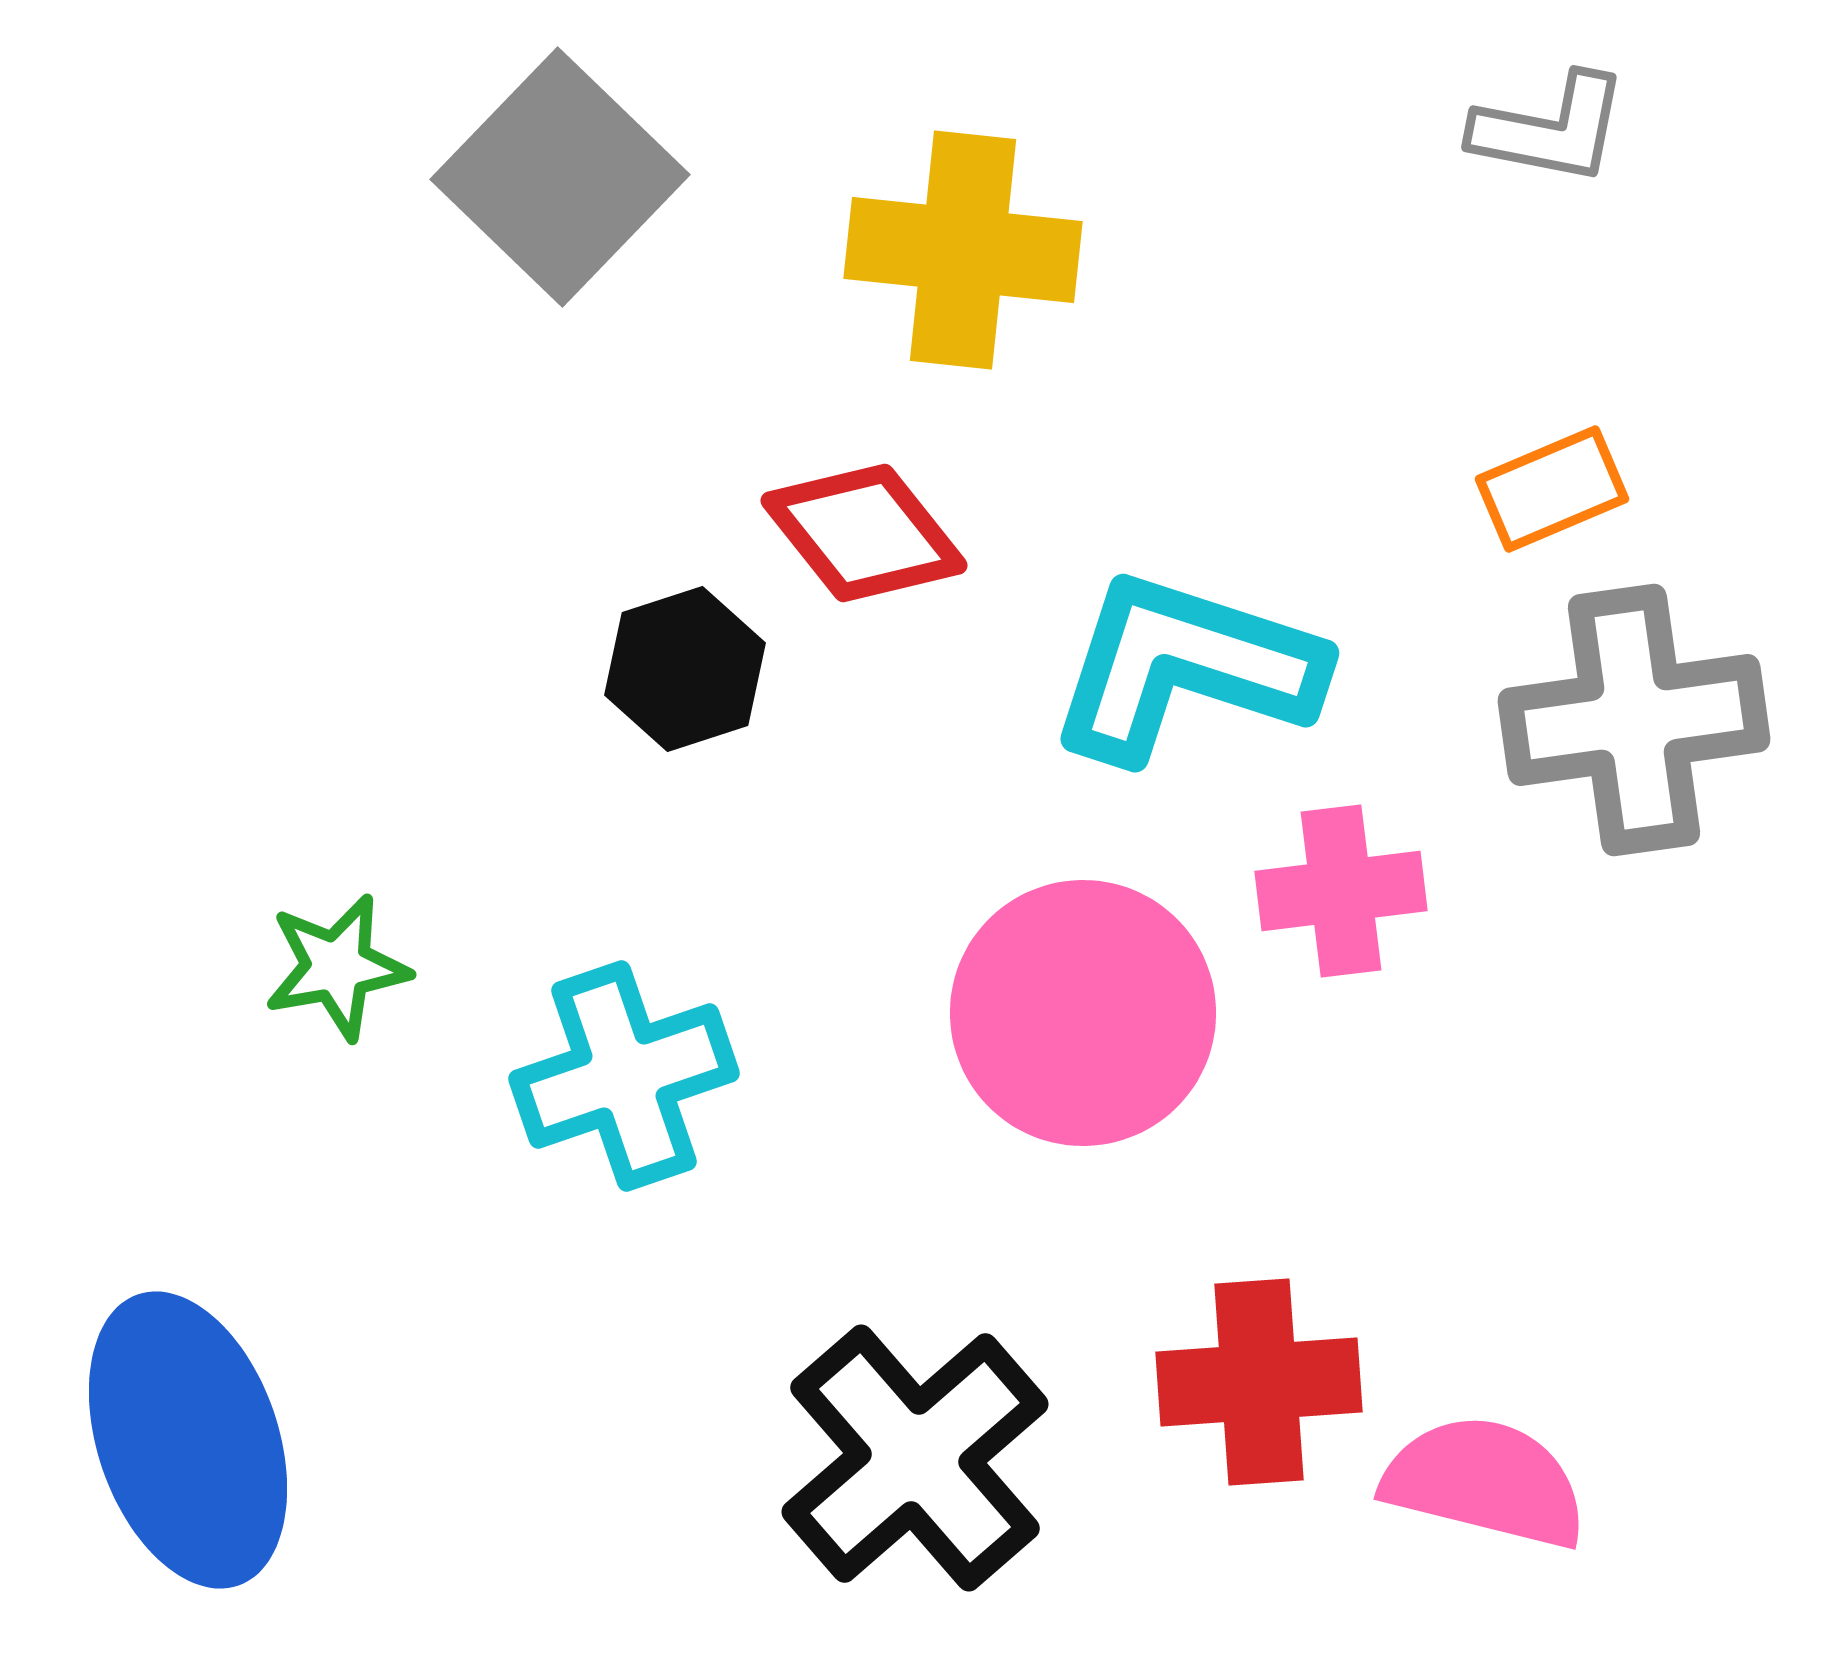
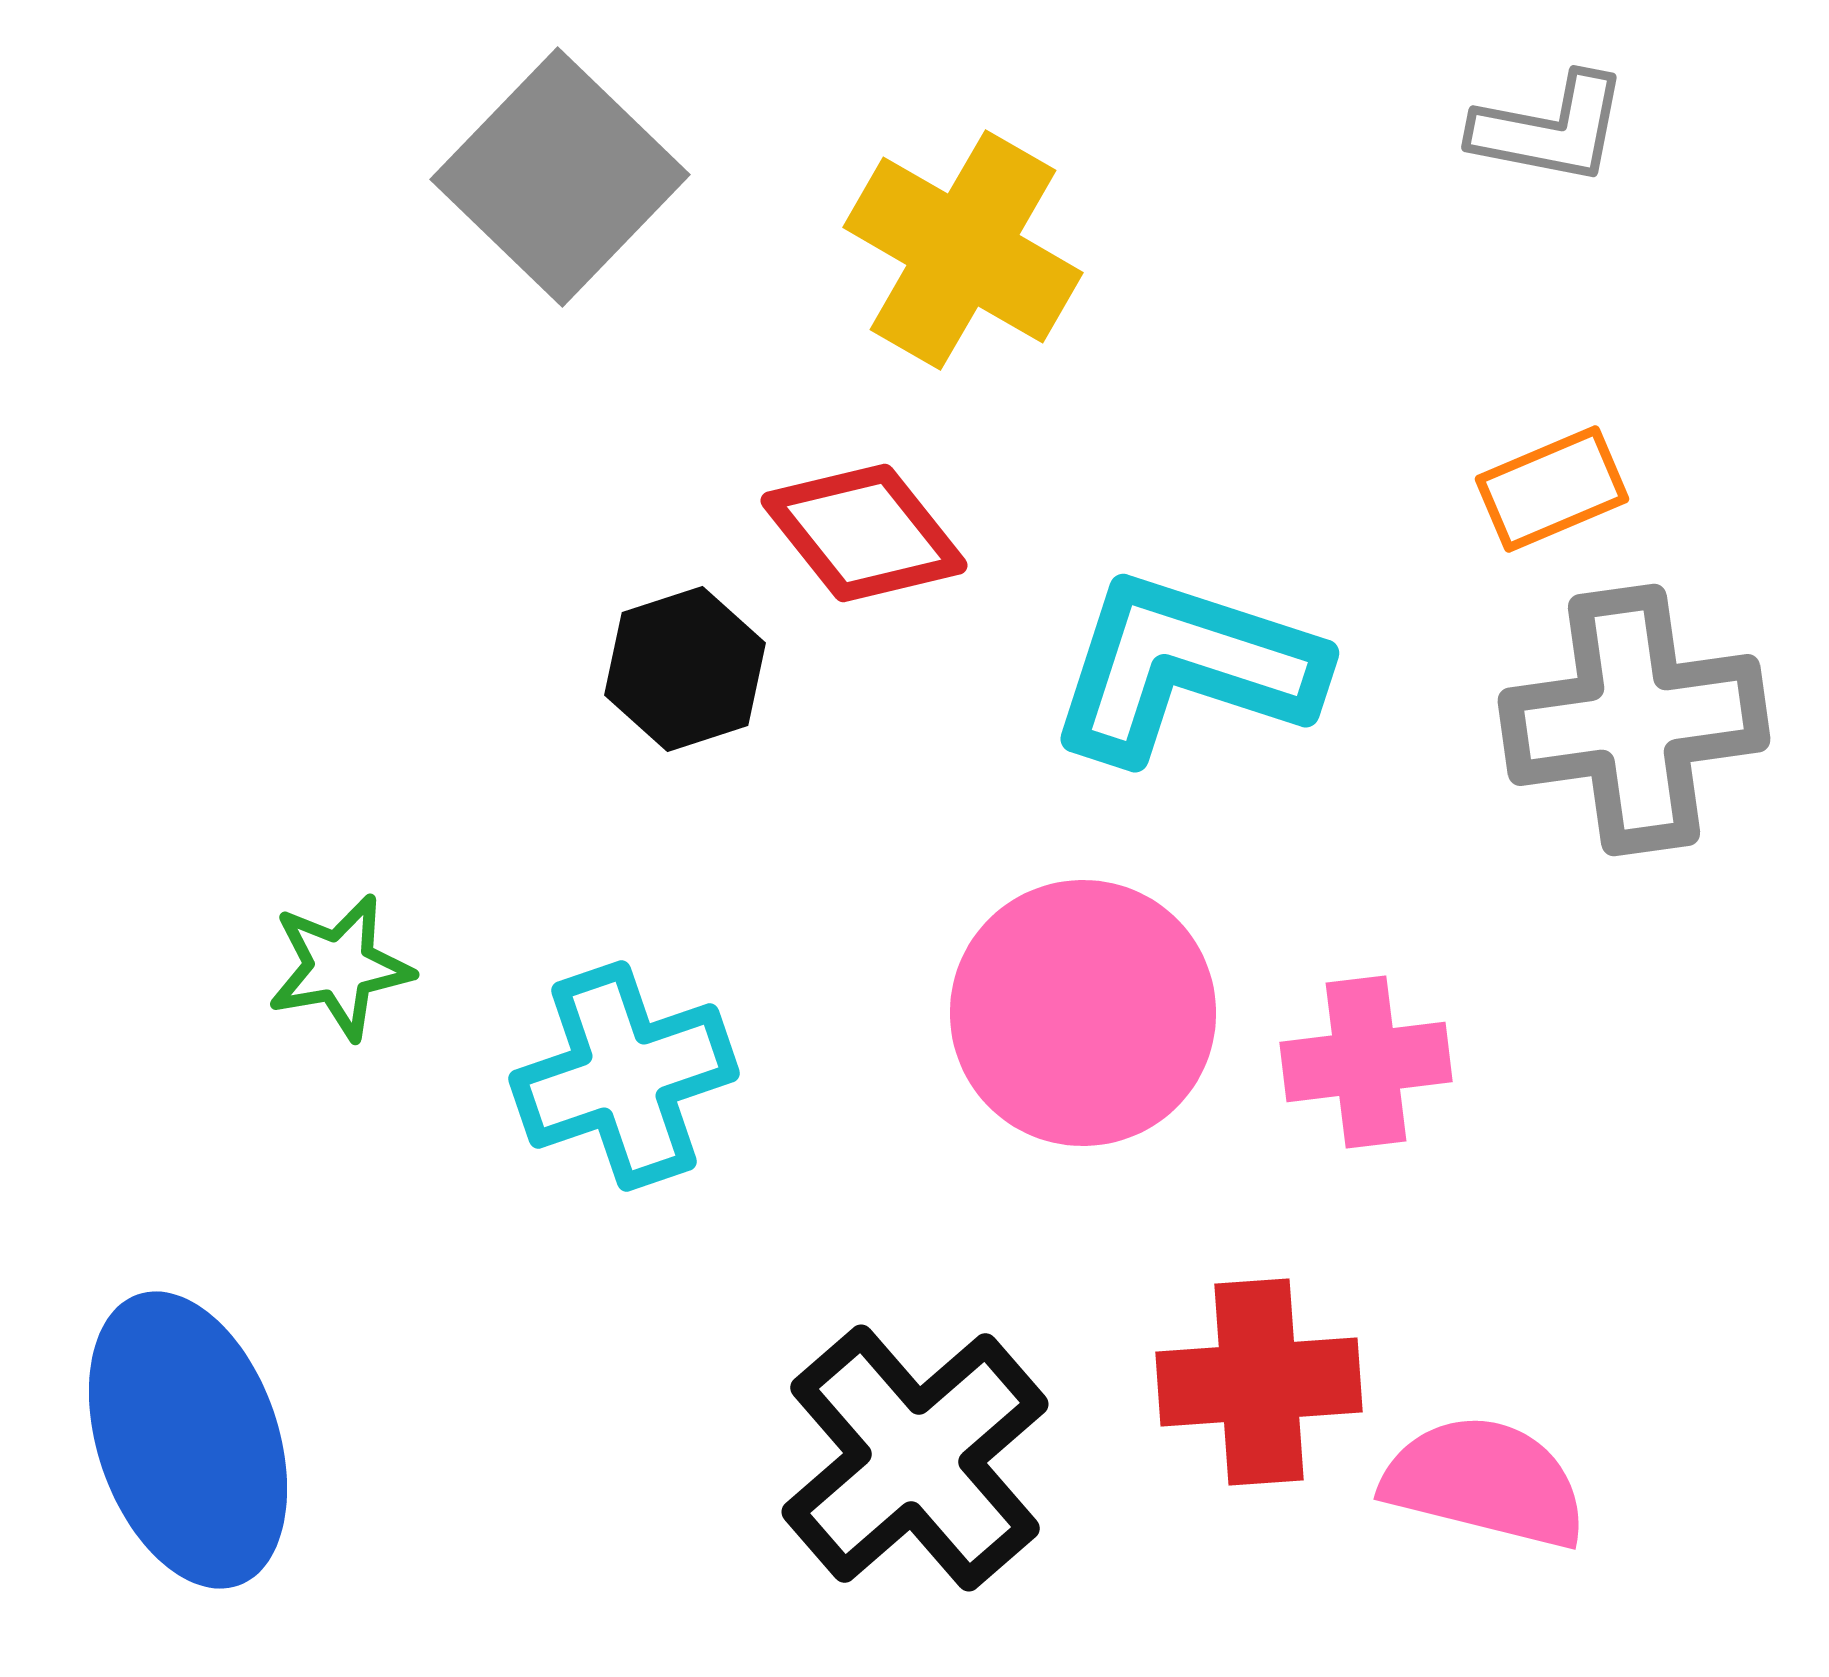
yellow cross: rotated 24 degrees clockwise
pink cross: moved 25 px right, 171 px down
green star: moved 3 px right
